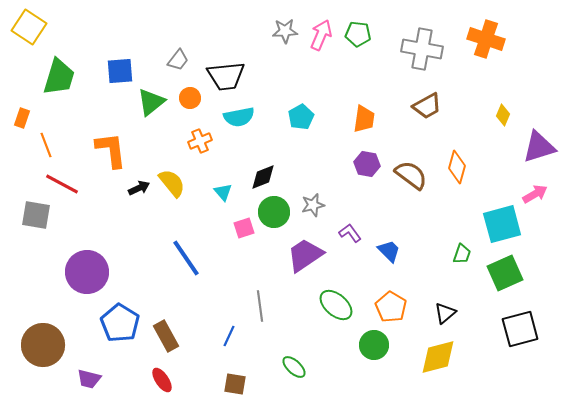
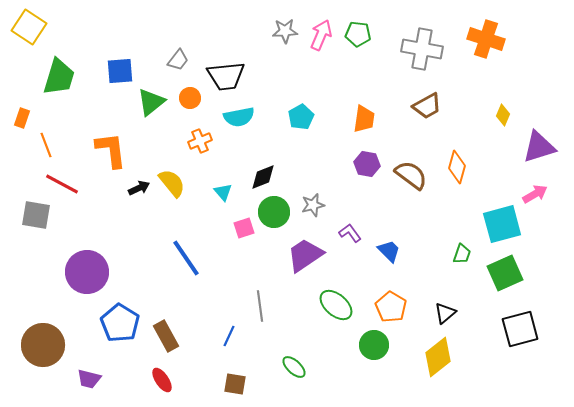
yellow diamond at (438, 357): rotated 24 degrees counterclockwise
